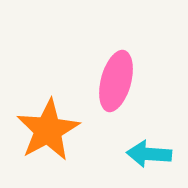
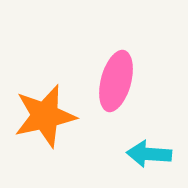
orange star: moved 3 px left, 14 px up; rotated 16 degrees clockwise
